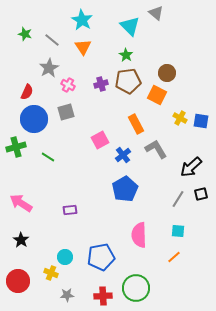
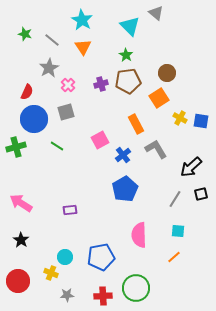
pink cross at (68, 85): rotated 16 degrees clockwise
orange square at (157, 95): moved 2 px right, 3 px down; rotated 30 degrees clockwise
green line at (48, 157): moved 9 px right, 11 px up
gray line at (178, 199): moved 3 px left
